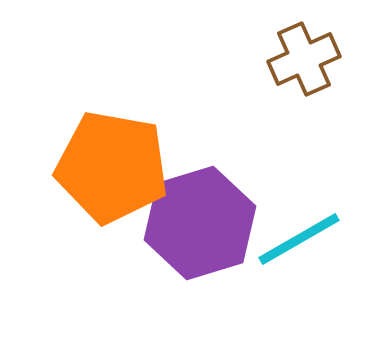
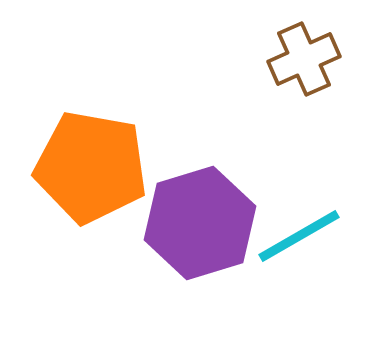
orange pentagon: moved 21 px left
cyan line: moved 3 px up
